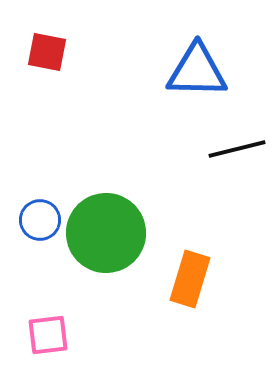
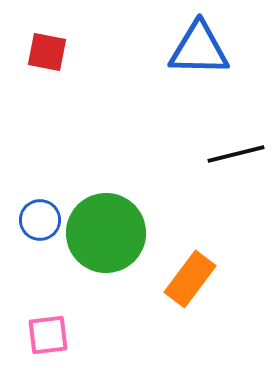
blue triangle: moved 2 px right, 22 px up
black line: moved 1 px left, 5 px down
orange rectangle: rotated 20 degrees clockwise
